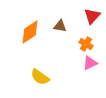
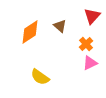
brown triangle: rotated 32 degrees clockwise
orange cross: rotated 16 degrees clockwise
